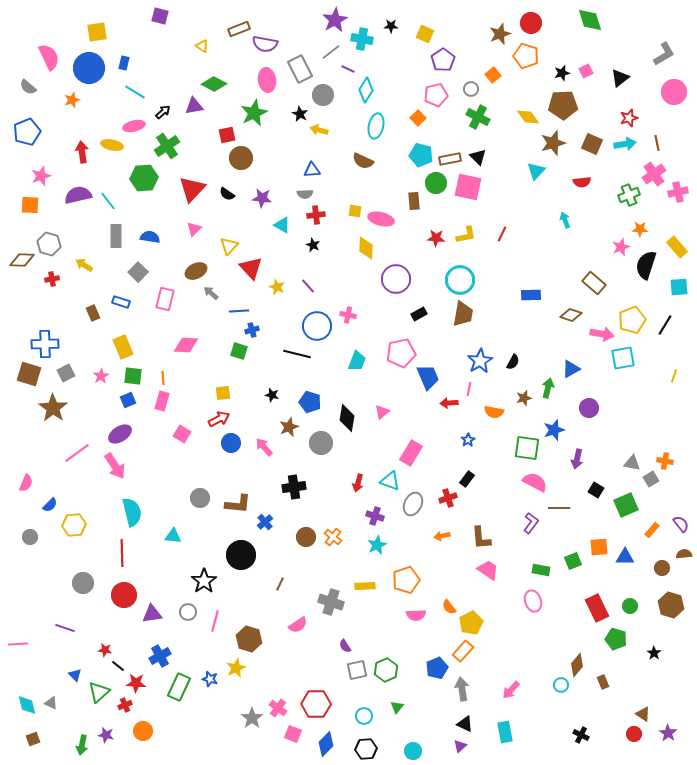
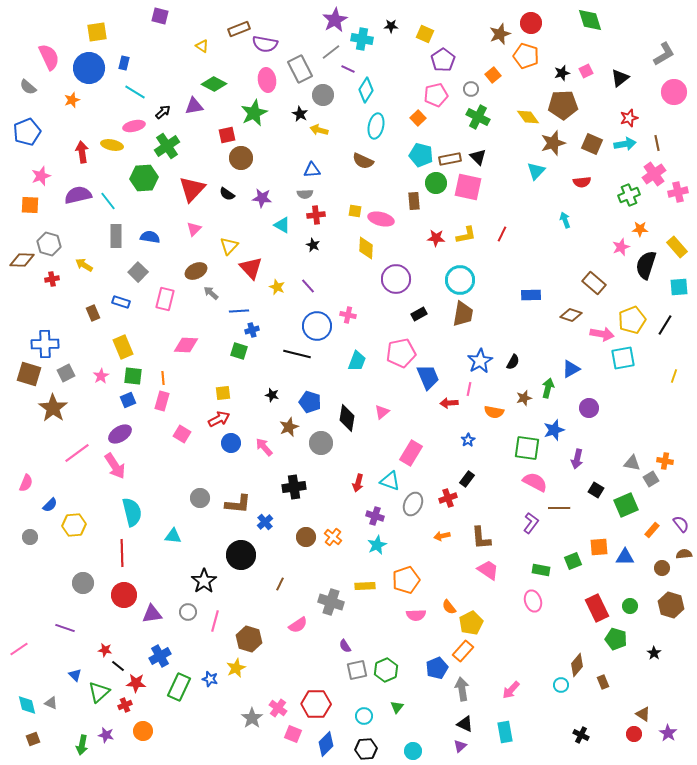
pink line at (18, 644): moved 1 px right, 5 px down; rotated 30 degrees counterclockwise
